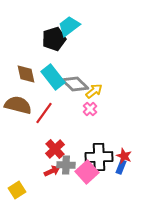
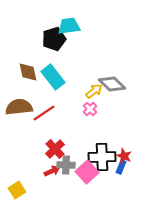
cyan trapezoid: rotated 30 degrees clockwise
brown diamond: moved 2 px right, 2 px up
gray diamond: moved 37 px right
brown semicircle: moved 1 px right, 2 px down; rotated 20 degrees counterclockwise
red line: rotated 20 degrees clockwise
black cross: moved 3 px right
